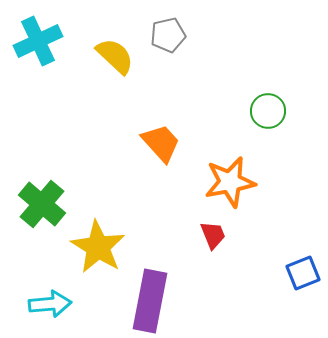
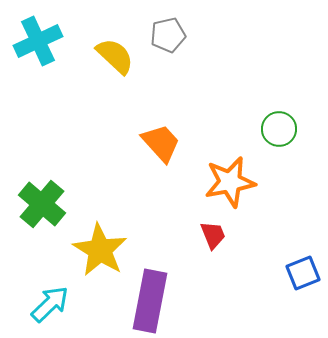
green circle: moved 11 px right, 18 px down
yellow star: moved 2 px right, 3 px down
cyan arrow: rotated 39 degrees counterclockwise
